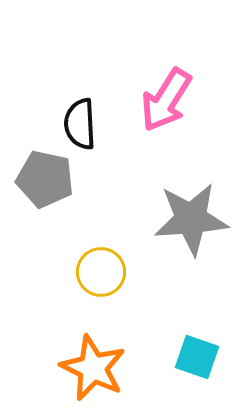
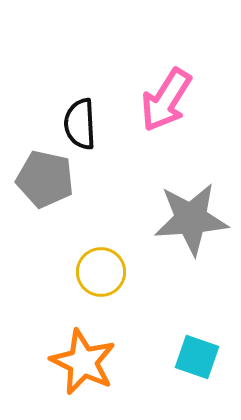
orange star: moved 10 px left, 6 px up
